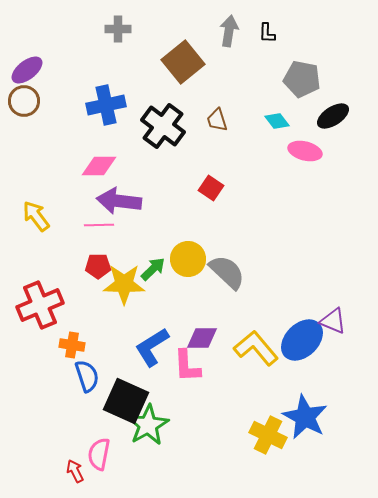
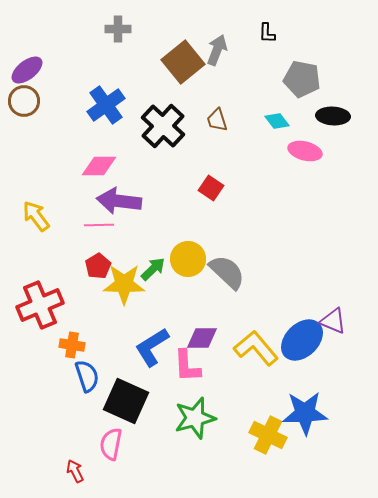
gray arrow: moved 12 px left, 19 px down; rotated 12 degrees clockwise
blue cross: rotated 24 degrees counterclockwise
black ellipse: rotated 36 degrees clockwise
black cross: rotated 6 degrees clockwise
red pentagon: rotated 30 degrees counterclockwise
blue star: moved 4 px up; rotated 30 degrees counterclockwise
green star: moved 47 px right, 7 px up; rotated 15 degrees clockwise
pink semicircle: moved 12 px right, 10 px up
